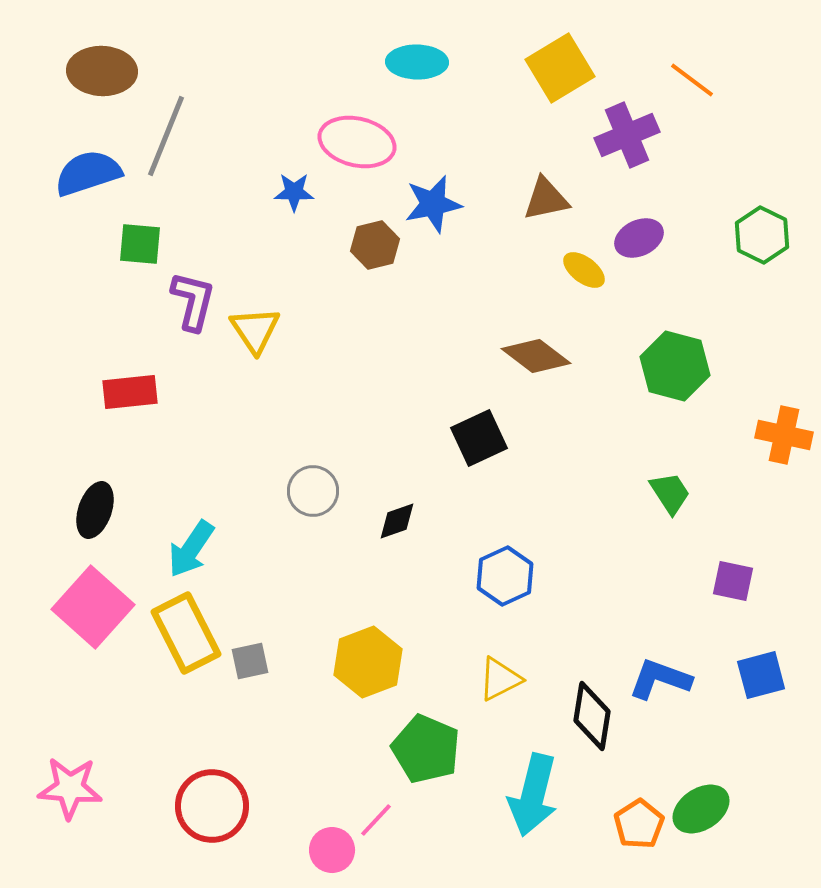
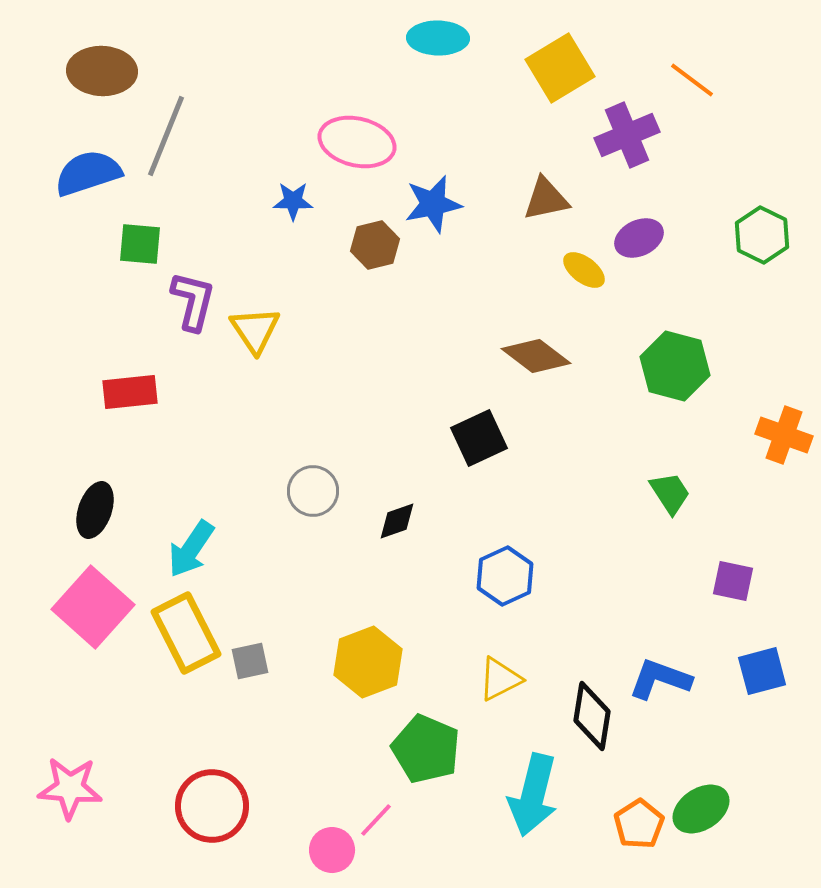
cyan ellipse at (417, 62): moved 21 px right, 24 px up
blue star at (294, 192): moved 1 px left, 9 px down
orange cross at (784, 435): rotated 8 degrees clockwise
blue square at (761, 675): moved 1 px right, 4 px up
